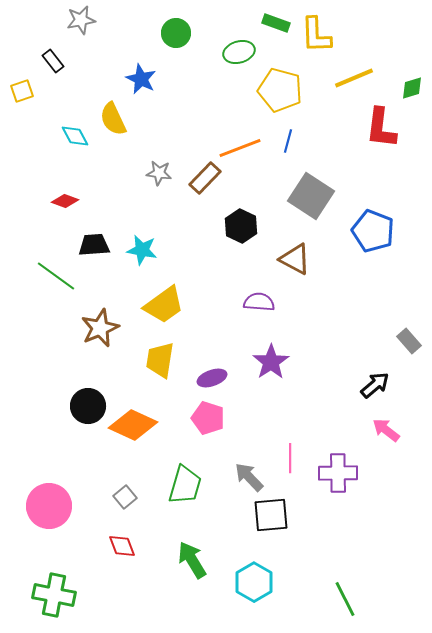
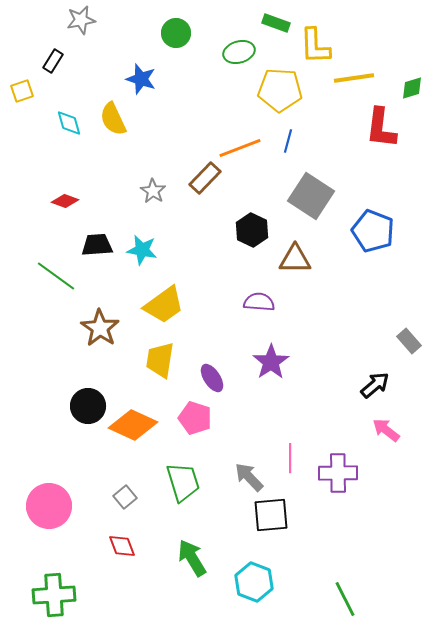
yellow L-shape at (316, 35): moved 1 px left, 11 px down
black rectangle at (53, 61): rotated 70 degrees clockwise
yellow line at (354, 78): rotated 15 degrees clockwise
blue star at (141, 79): rotated 8 degrees counterclockwise
yellow pentagon at (280, 90): rotated 12 degrees counterclockwise
cyan diamond at (75, 136): moved 6 px left, 13 px up; rotated 12 degrees clockwise
gray star at (159, 173): moved 6 px left, 18 px down; rotated 25 degrees clockwise
black hexagon at (241, 226): moved 11 px right, 4 px down
black trapezoid at (94, 245): moved 3 px right
brown triangle at (295, 259): rotated 28 degrees counterclockwise
brown star at (100, 328): rotated 15 degrees counterclockwise
purple ellipse at (212, 378): rotated 76 degrees clockwise
pink pentagon at (208, 418): moved 13 px left
green trapezoid at (185, 485): moved 2 px left, 3 px up; rotated 33 degrees counterclockwise
green arrow at (192, 560): moved 2 px up
cyan hexagon at (254, 582): rotated 9 degrees counterclockwise
green cross at (54, 595): rotated 15 degrees counterclockwise
